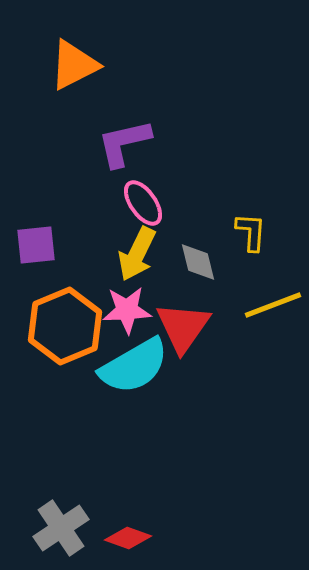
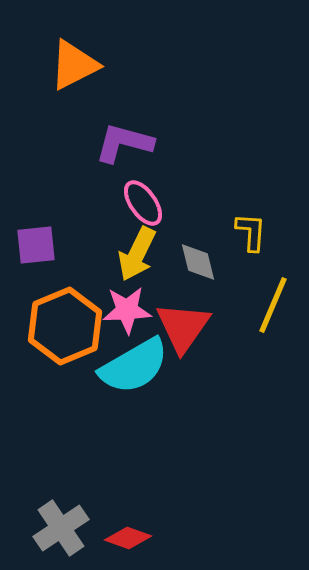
purple L-shape: rotated 28 degrees clockwise
yellow line: rotated 46 degrees counterclockwise
